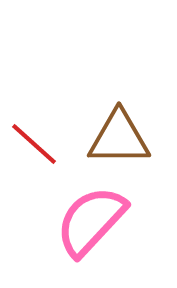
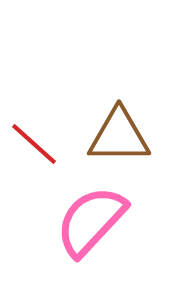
brown triangle: moved 2 px up
